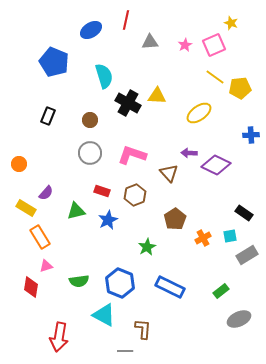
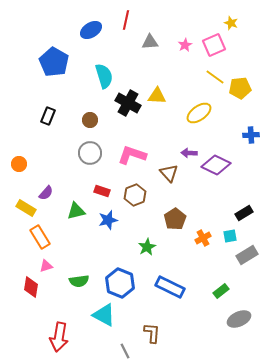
blue pentagon at (54, 62): rotated 8 degrees clockwise
black rectangle at (244, 213): rotated 66 degrees counterclockwise
blue star at (108, 220): rotated 12 degrees clockwise
brown L-shape at (143, 329): moved 9 px right, 4 px down
gray line at (125, 351): rotated 63 degrees clockwise
